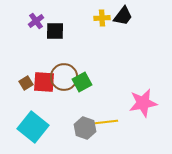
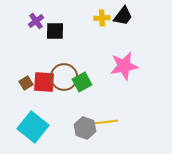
pink star: moved 19 px left, 37 px up
